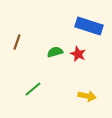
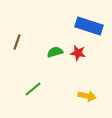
red star: moved 1 px up; rotated 14 degrees counterclockwise
